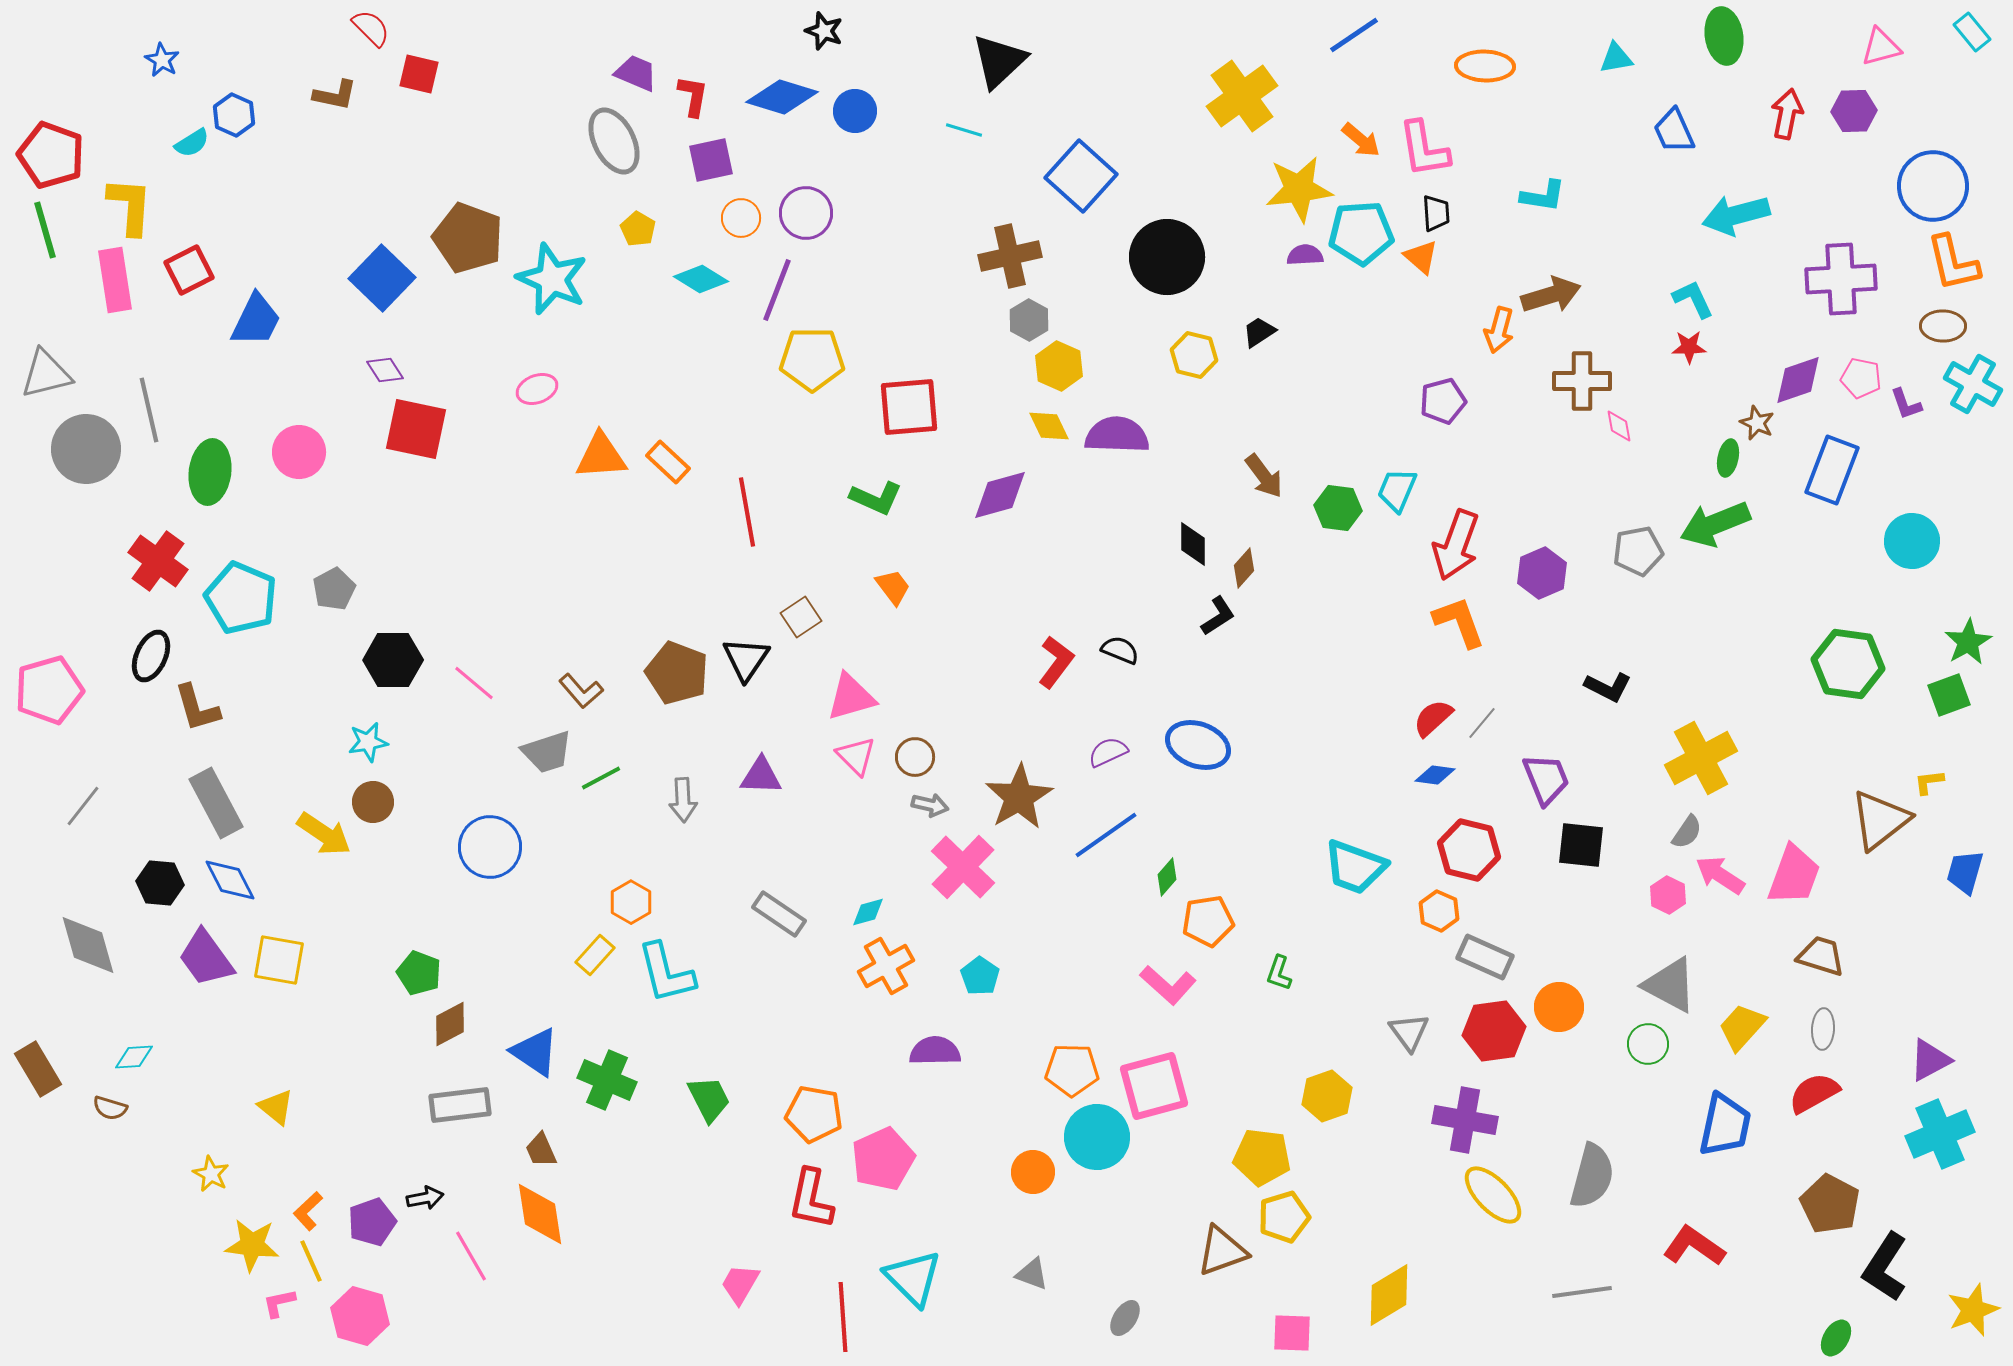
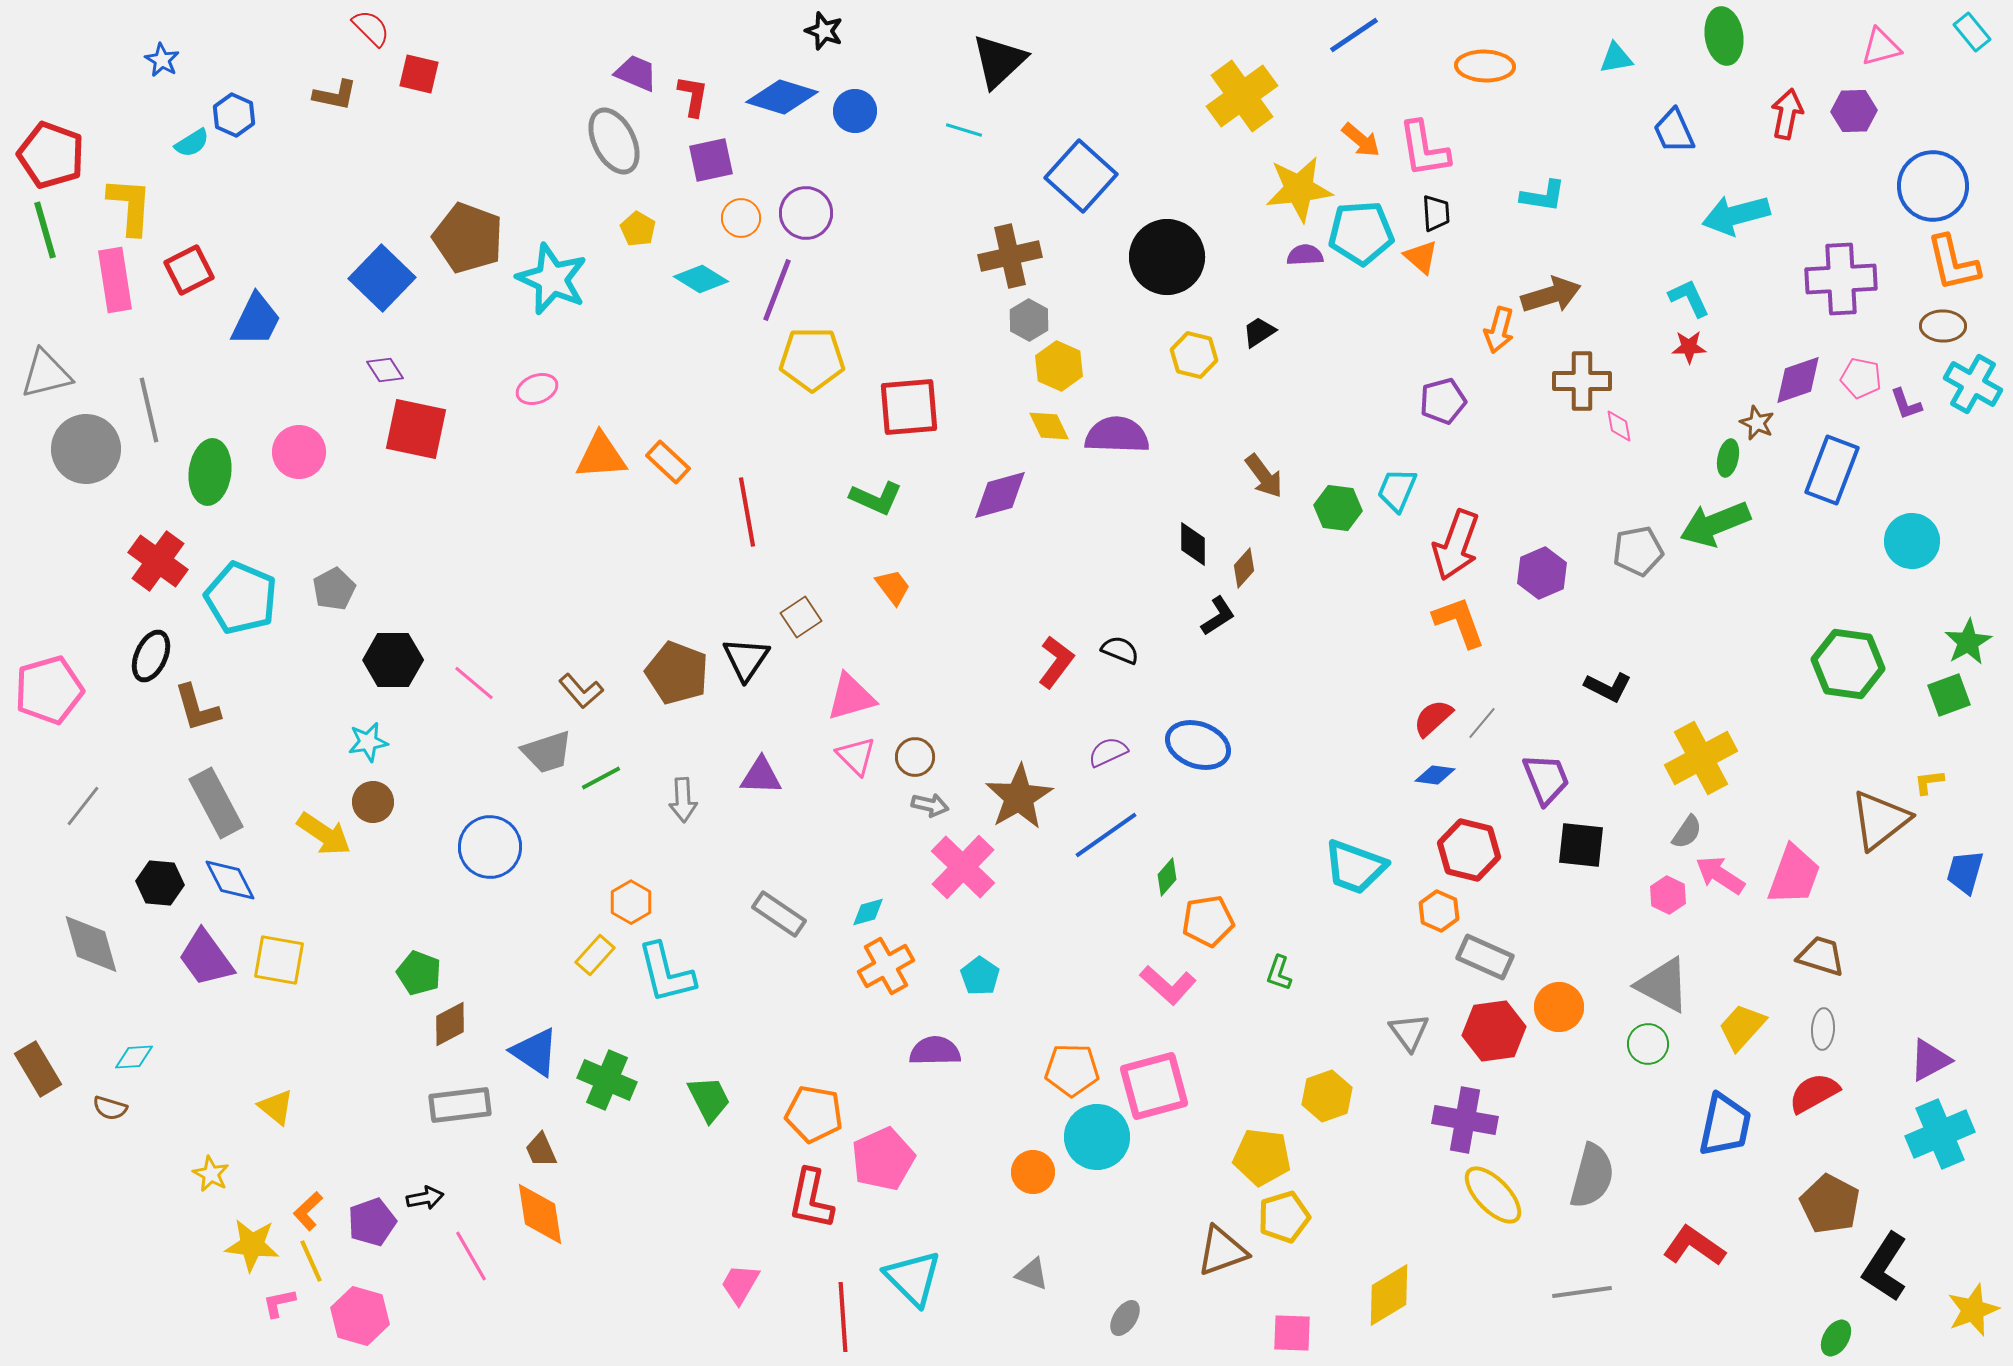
cyan L-shape at (1693, 299): moved 4 px left, 1 px up
gray diamond at (88, 945): moved 3 px right, 1 px up
gray triangle at (1670, 985): moved 7 px left
